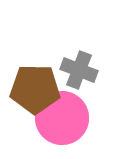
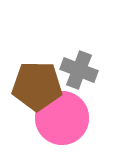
brown pentagon: moved 2 px right, 3 px up
